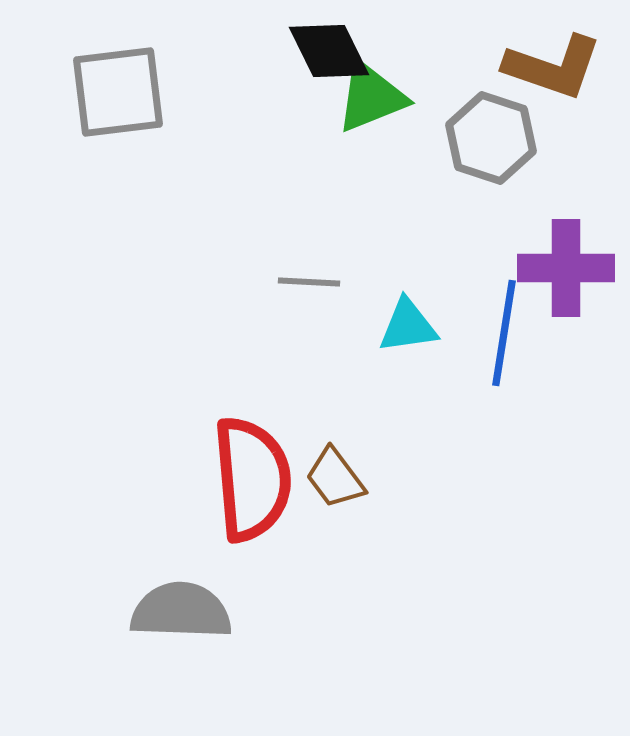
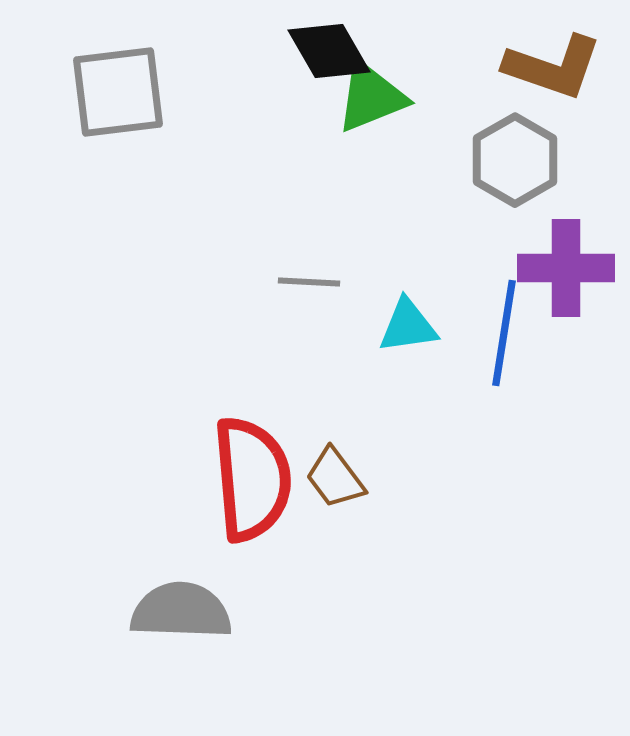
black diamond: rotated 4 degrees counterclockwise
gray hexagon: moved 24 px right, 22 px down; rotated 12 degrees clockwise
